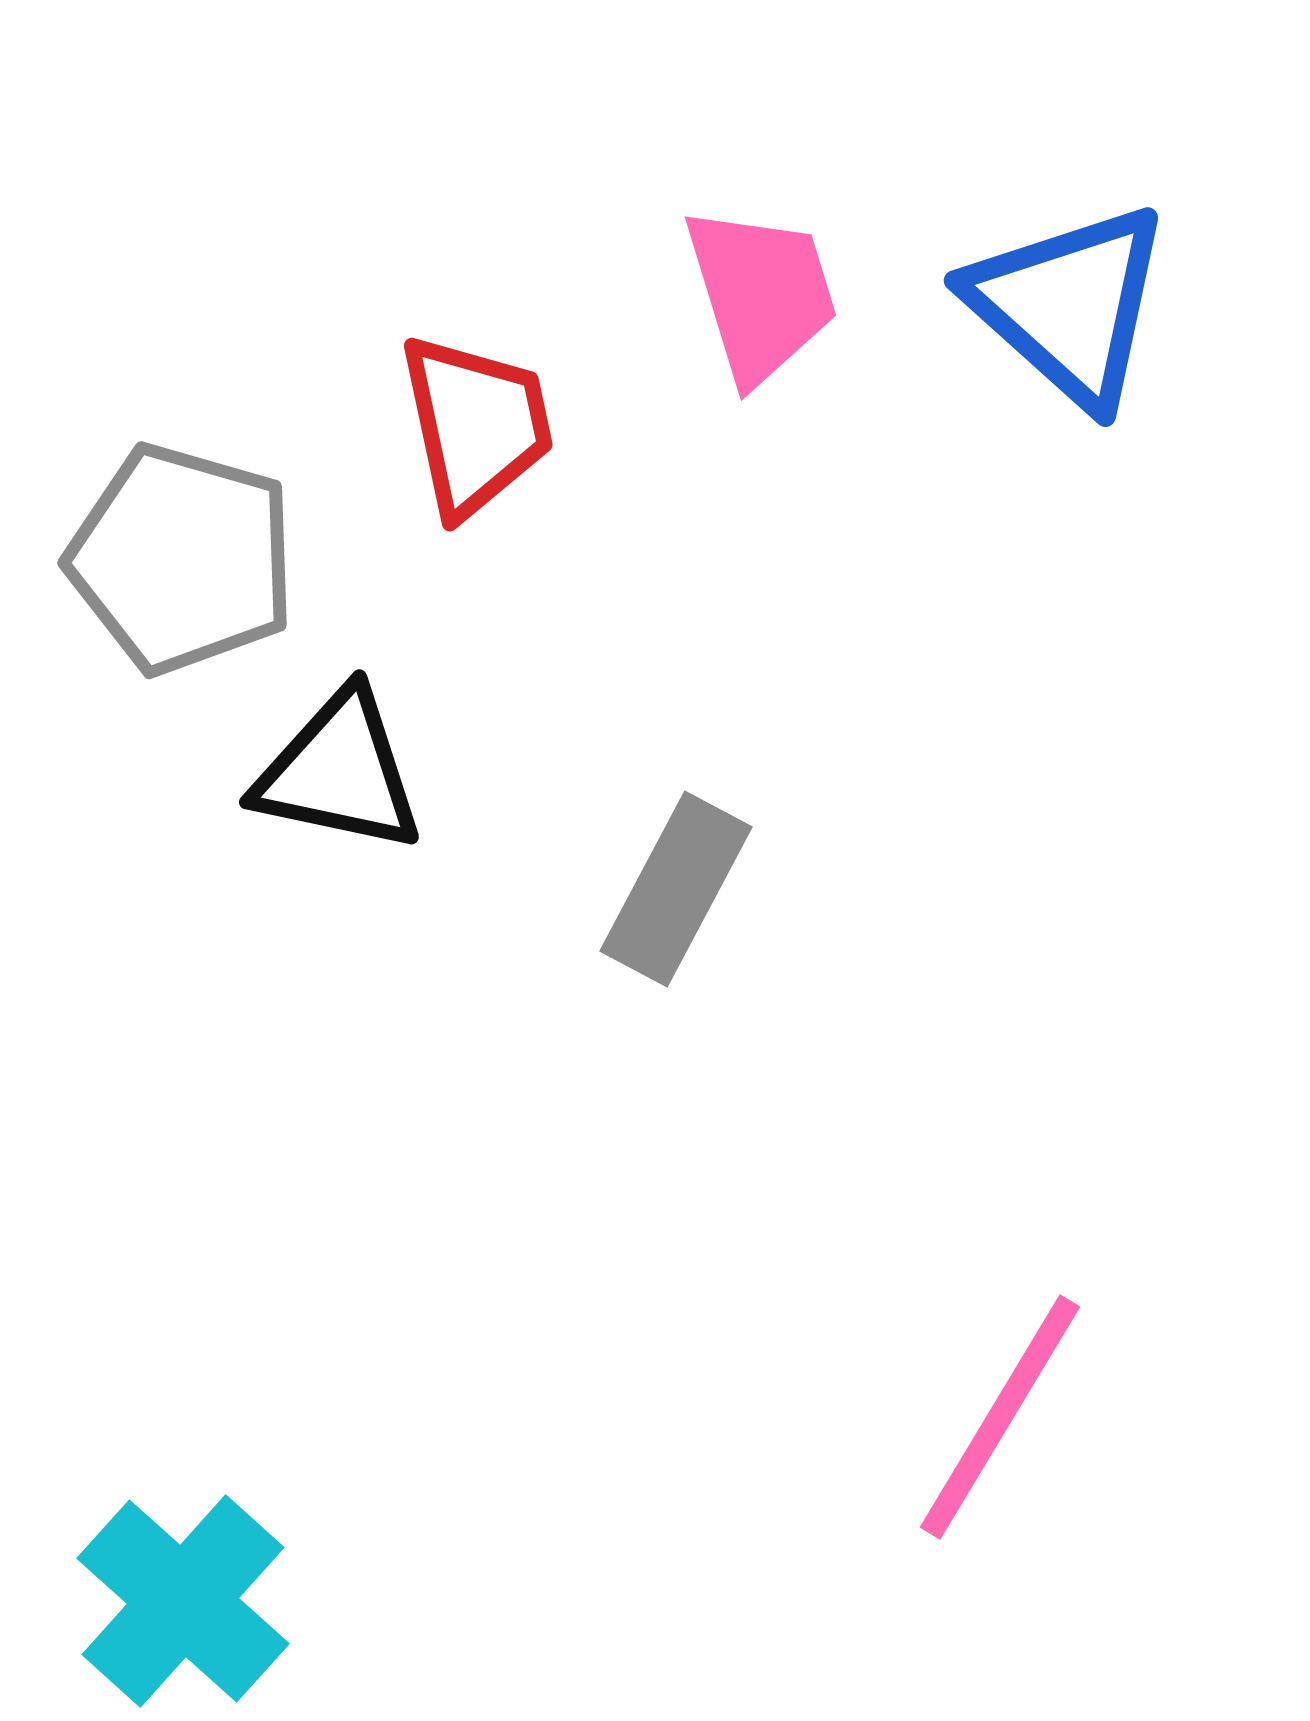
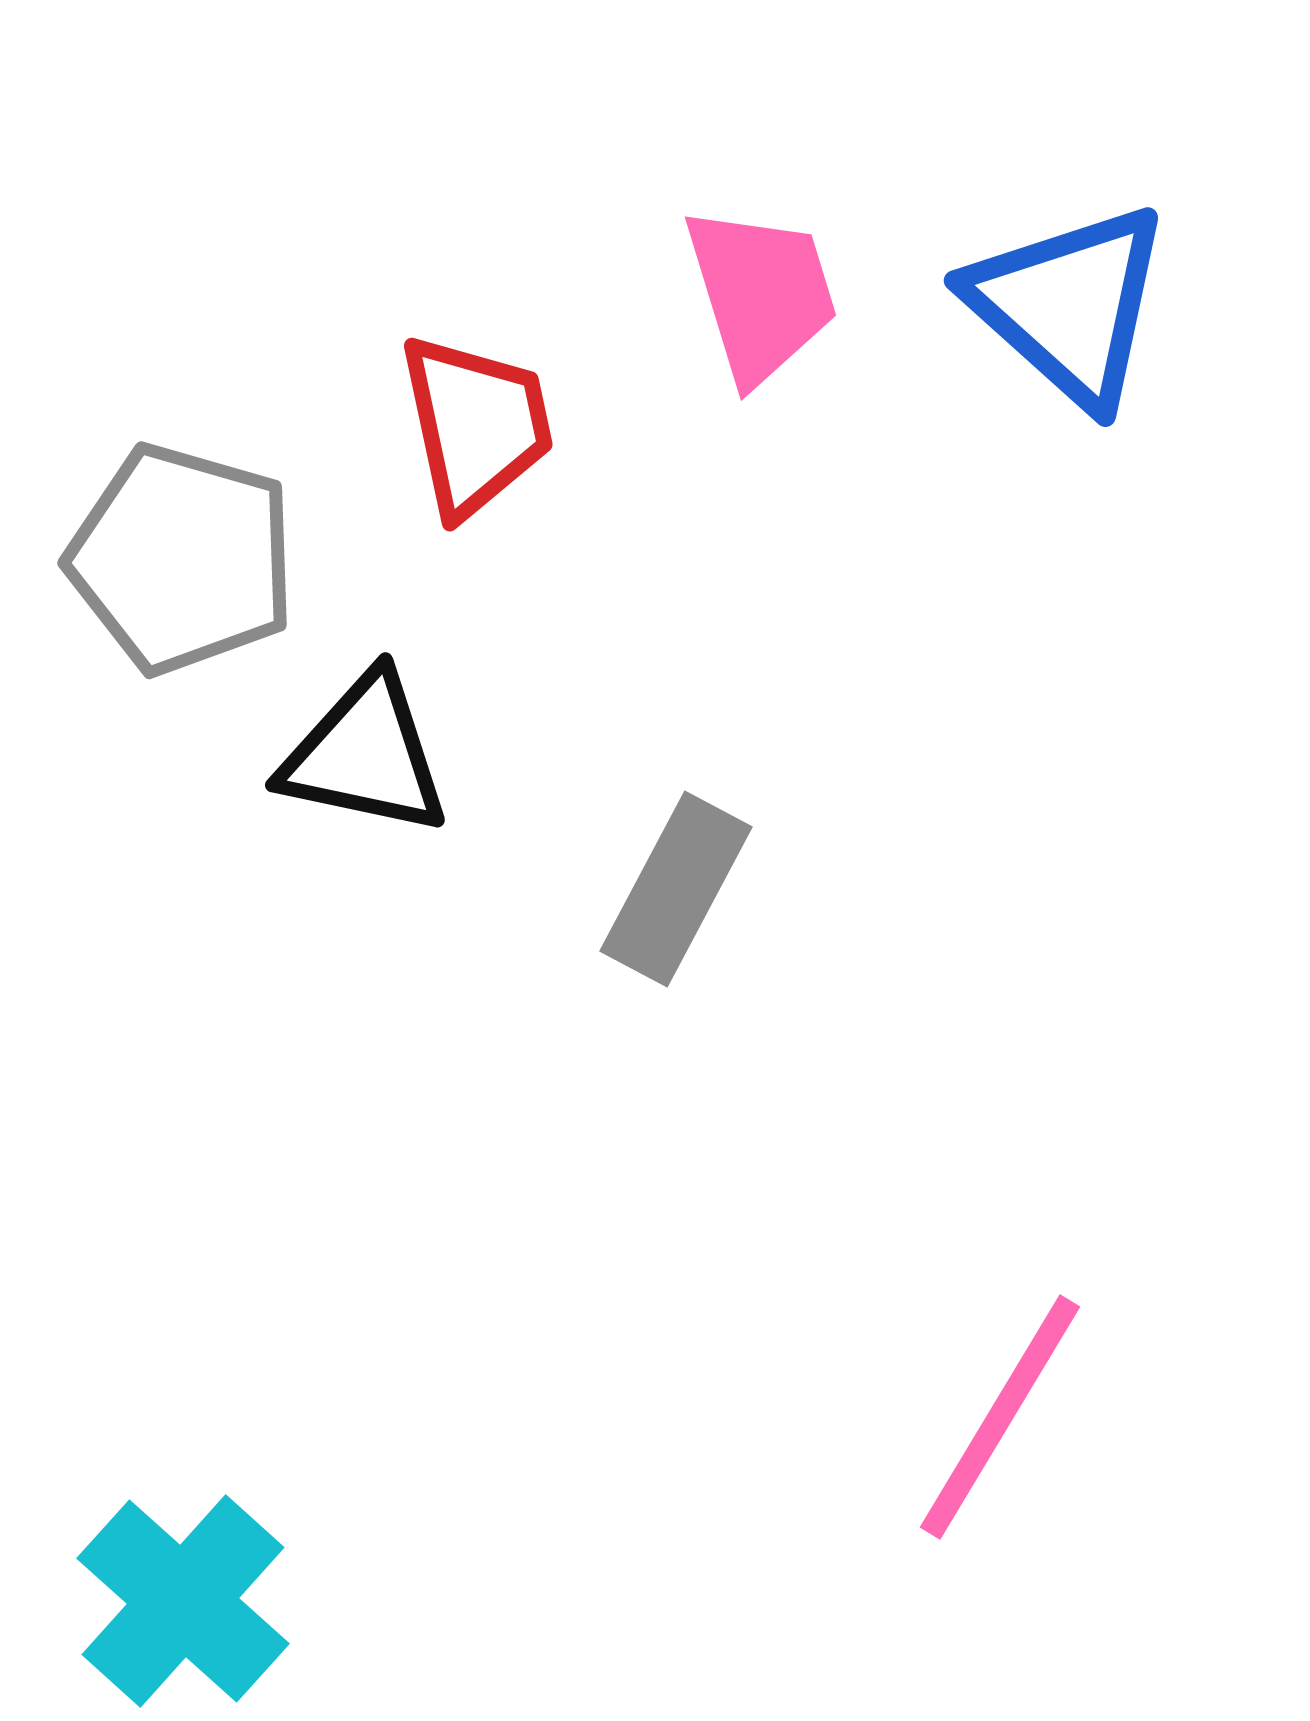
black triangle: moved 26 px right, 17 px up
